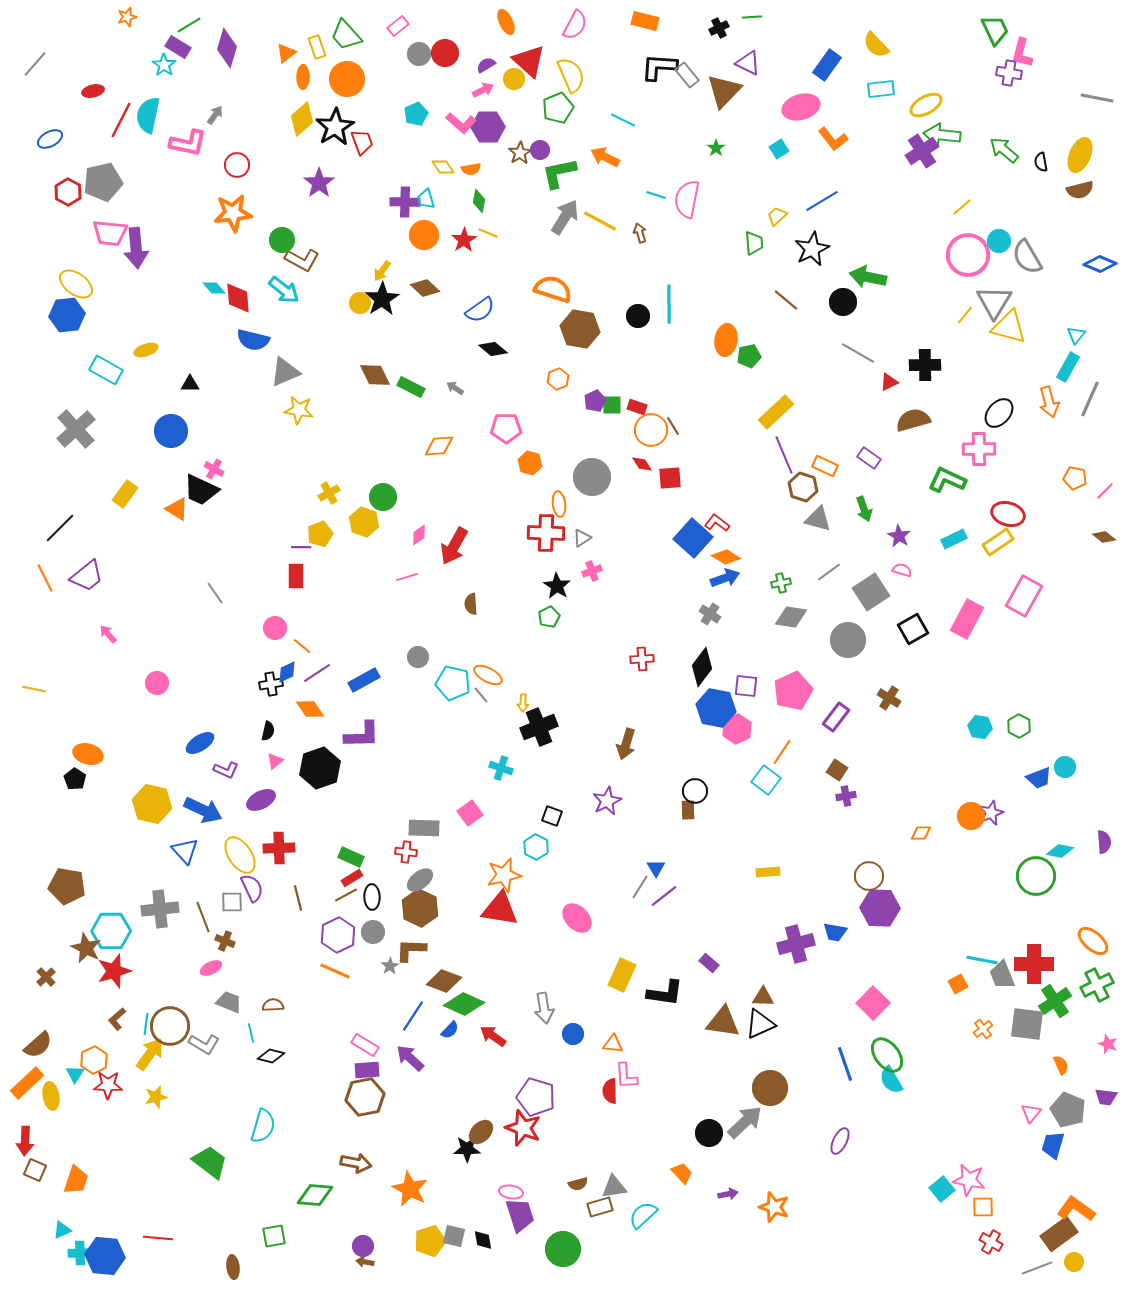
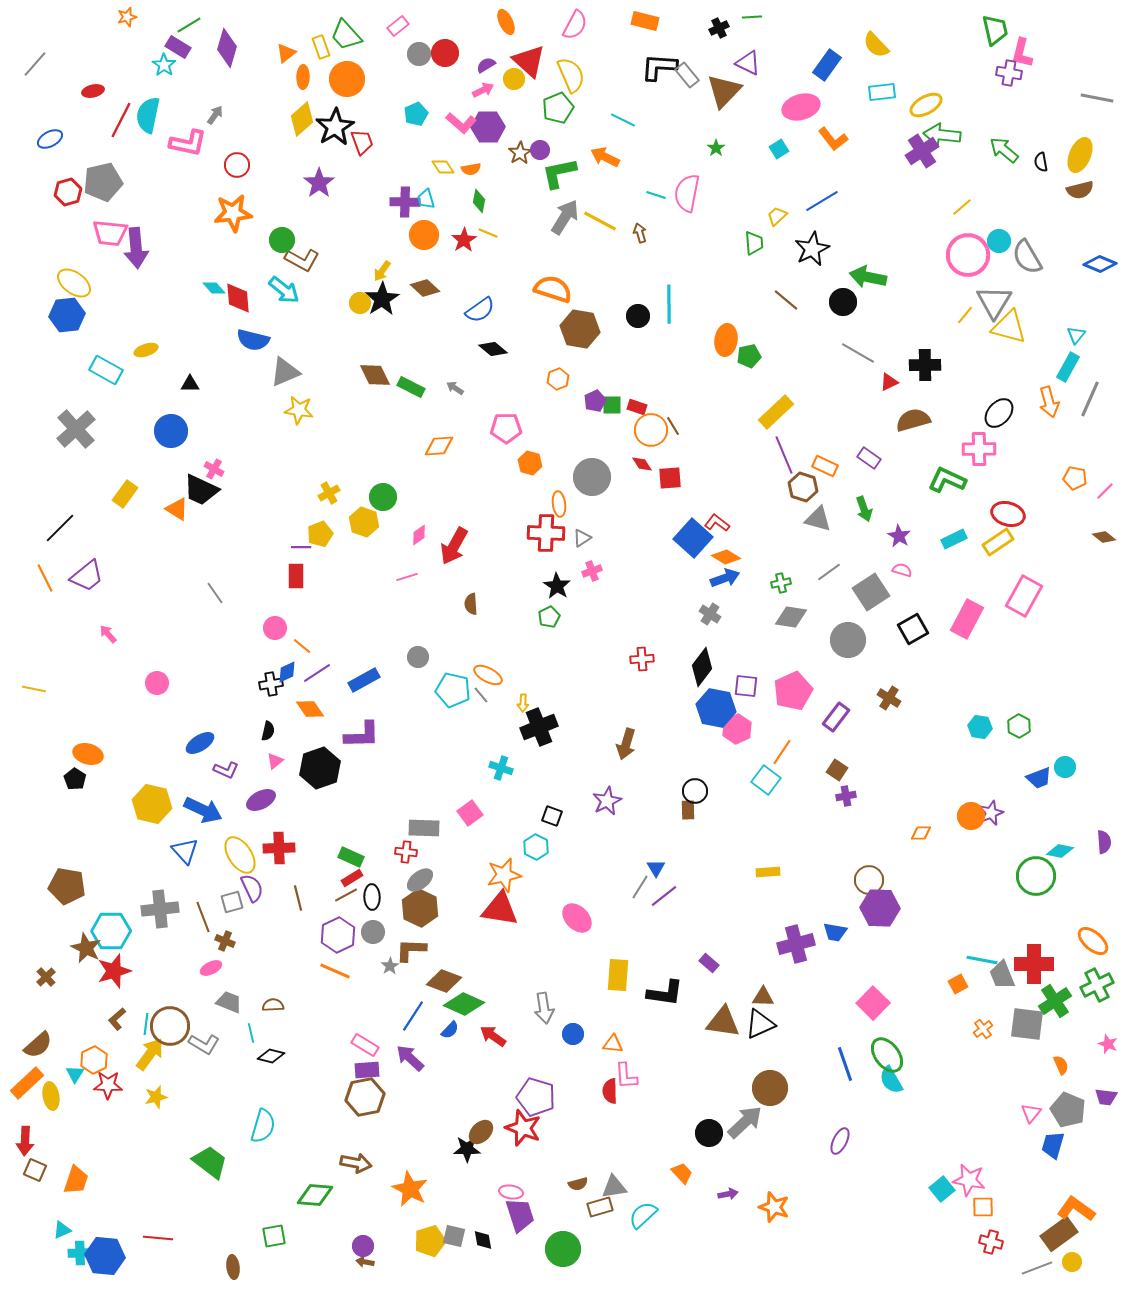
green trapezoid at (995, 30): rotated 12 degrees clockwise
yellow rectangle at (317, 47): moved 4 px right
cyan rectangle at (881, 89): moved 1 px right, 3 px down
red hexagon at (68, 192): rotated 16 degrees clockwise
pink semicircle at (687, 199): moved 6 px up
yellow ellipse at (76, 284): moved 2 px left, 1 px up
cyan pentagon at (453, 683): moved 7 px down
brown circle at (869, 876): moved 4 px down
gray square at (232, 902): rotated 15 degrees counterclockwise
yellow rectangle at (622, 975): moved 4 px left; rotated 20 degrees counterclockwise
red cross at (991, 1242): rotated 15 degrees counterclockwise
yellow circle at (1074, 1262): moved 2 px left
